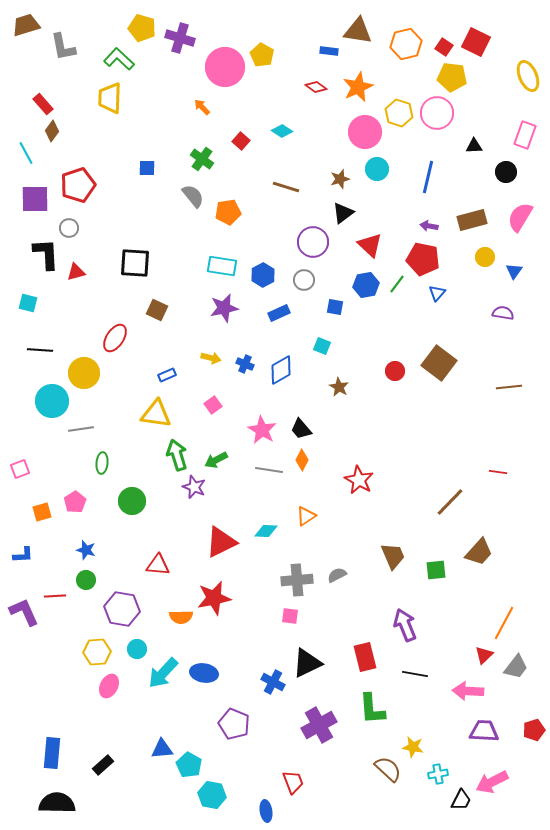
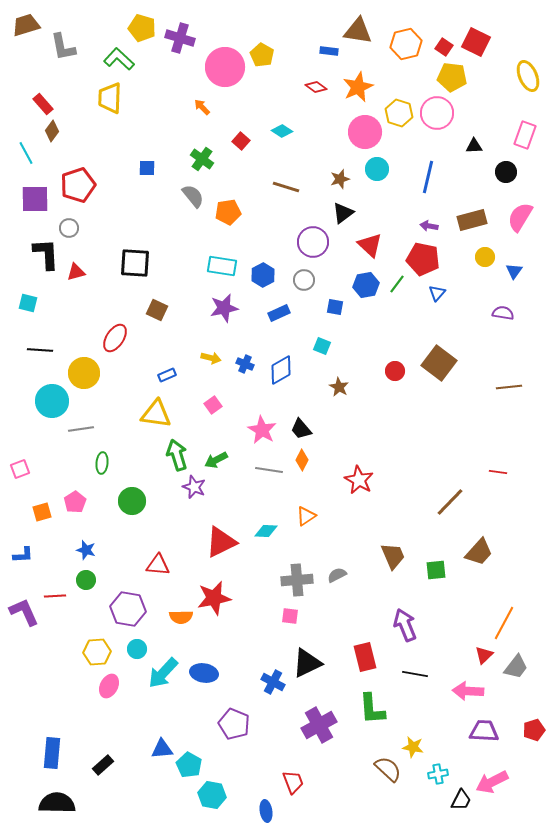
purple hexagon at (122, 609): moved 6 px right
